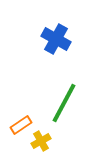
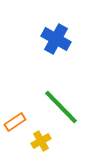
green line: moved 3 px left, 4 px down; rotated 72 degrees counterclockwise
orange rectangle: moved 6 px left, 3 px up
